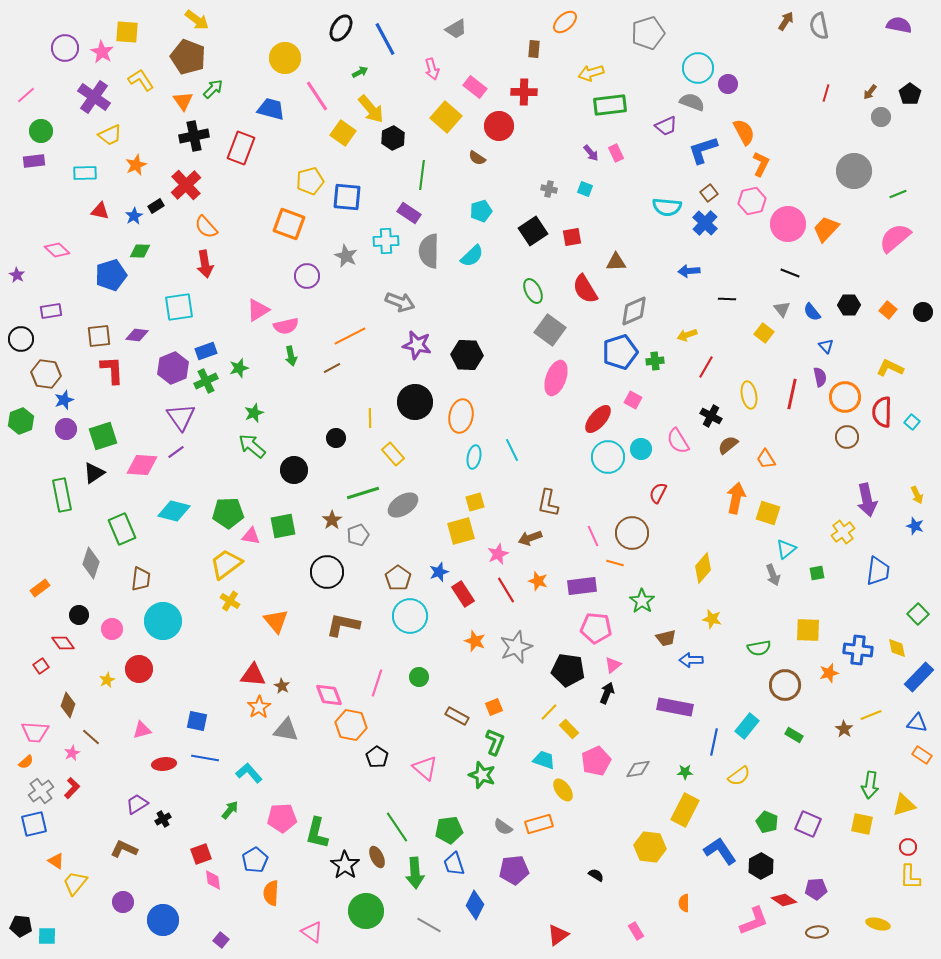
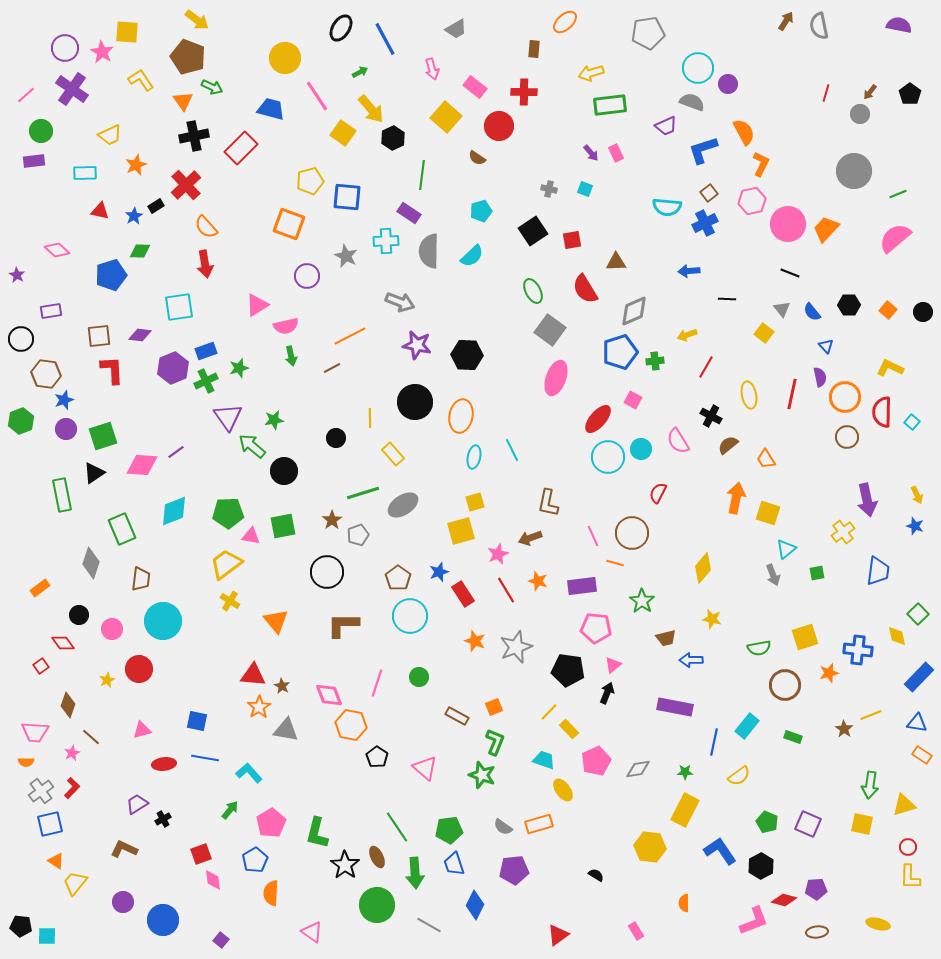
gray pentagon at (648, 33): rotated 8 degrees clockwise
green arrow at (213, 89): moved 1 px left, 2 px up; rotated 70 degrees clockwise
purple cross at (94, 97): moved 22 px left, 8 px up
gray circle at (881, 117): moved 21 px left, 3 px up
red rectangle at (241, 148): rotated 24 degrees clockwise
blue cross at (705, 223): rotated 20 degrees clockwise
red square at (572, 237): moved 3 px down
pink triangle at (258, 310): moved 1 px left, 5 px up
purple diamond at (137, 335): moved 3 px right
green star at (254, 413): moved 20 px right, 7 px down; rotated 12 degrees clockwise
purple triangle at (181, 417): moved 47 px right
black circle at (294, 470): moved 10 px left, 1 px down
cyan diamond at (174, 511): rotated 36 degrees counterclockwise
brown L-shape at (343, 625): rotated 12 degrees counterclockwise
yellow square at (808, 630): moved 3 px left, 7 px down; rotated 20 degrees counterclockwise
yellow diamond at (897, 648): moved 12 px up
green rectangle at (794, 735): moved 1 px left, 2 px down; rotated 12 degrees counterclockwise
orange semicircle at (26, 762): rotated 42 degrees clockwise
pink pentagon at (282, 818): moved 11 px left, 5 px down; rotated 28 degrees counterclockwise
blue square at (34, 824): moved 16 px right
red diamond at (784, 900): rotated 20 degrees counterclockwise
green circle at (366, 911): moved 11 px right, 6 px up
